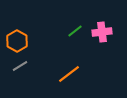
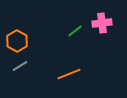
pink cross: moved 9 px up
orange line: rotated 15 degrees clockwise
